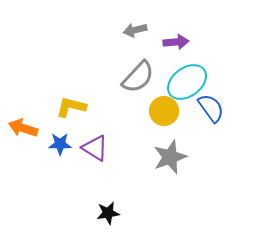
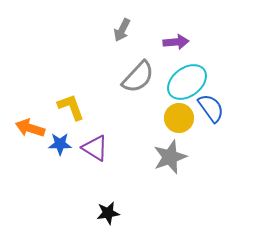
gray arrow: moved 13 px left; rotated 50 degrees counterclockwise
yellow L-shape: rotated 56 degrees clockwise
yellow circle: moved 15 px right, 7 px down
orange arrow: moved 7 px right
